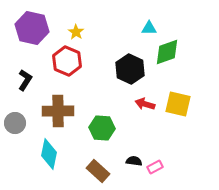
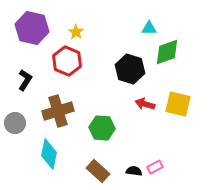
black hexagon: rotated 8 degrees counterclockwise
brown cross: rotated 16 degrees counterclockwise
black semicircle: moved 10 px down
